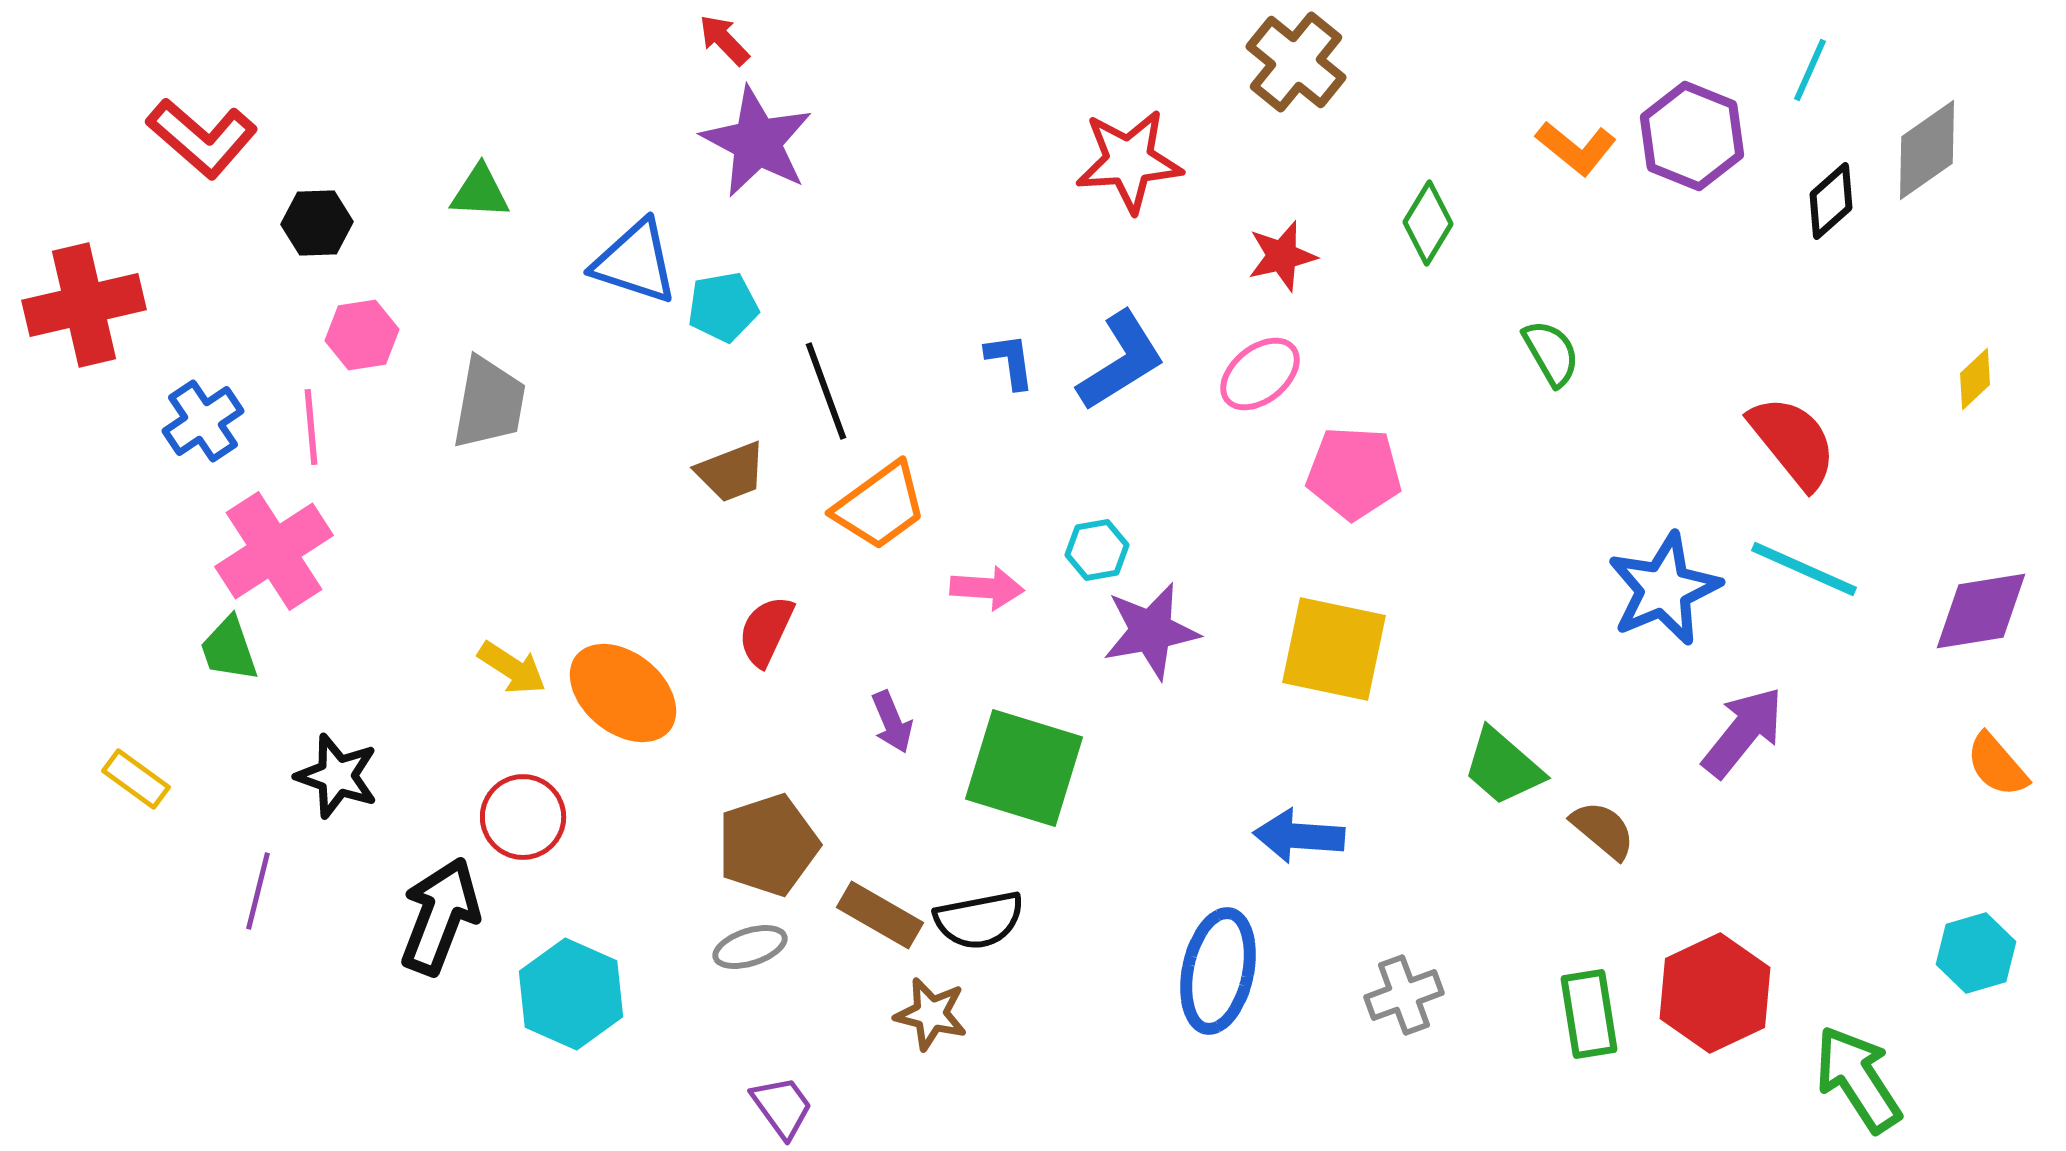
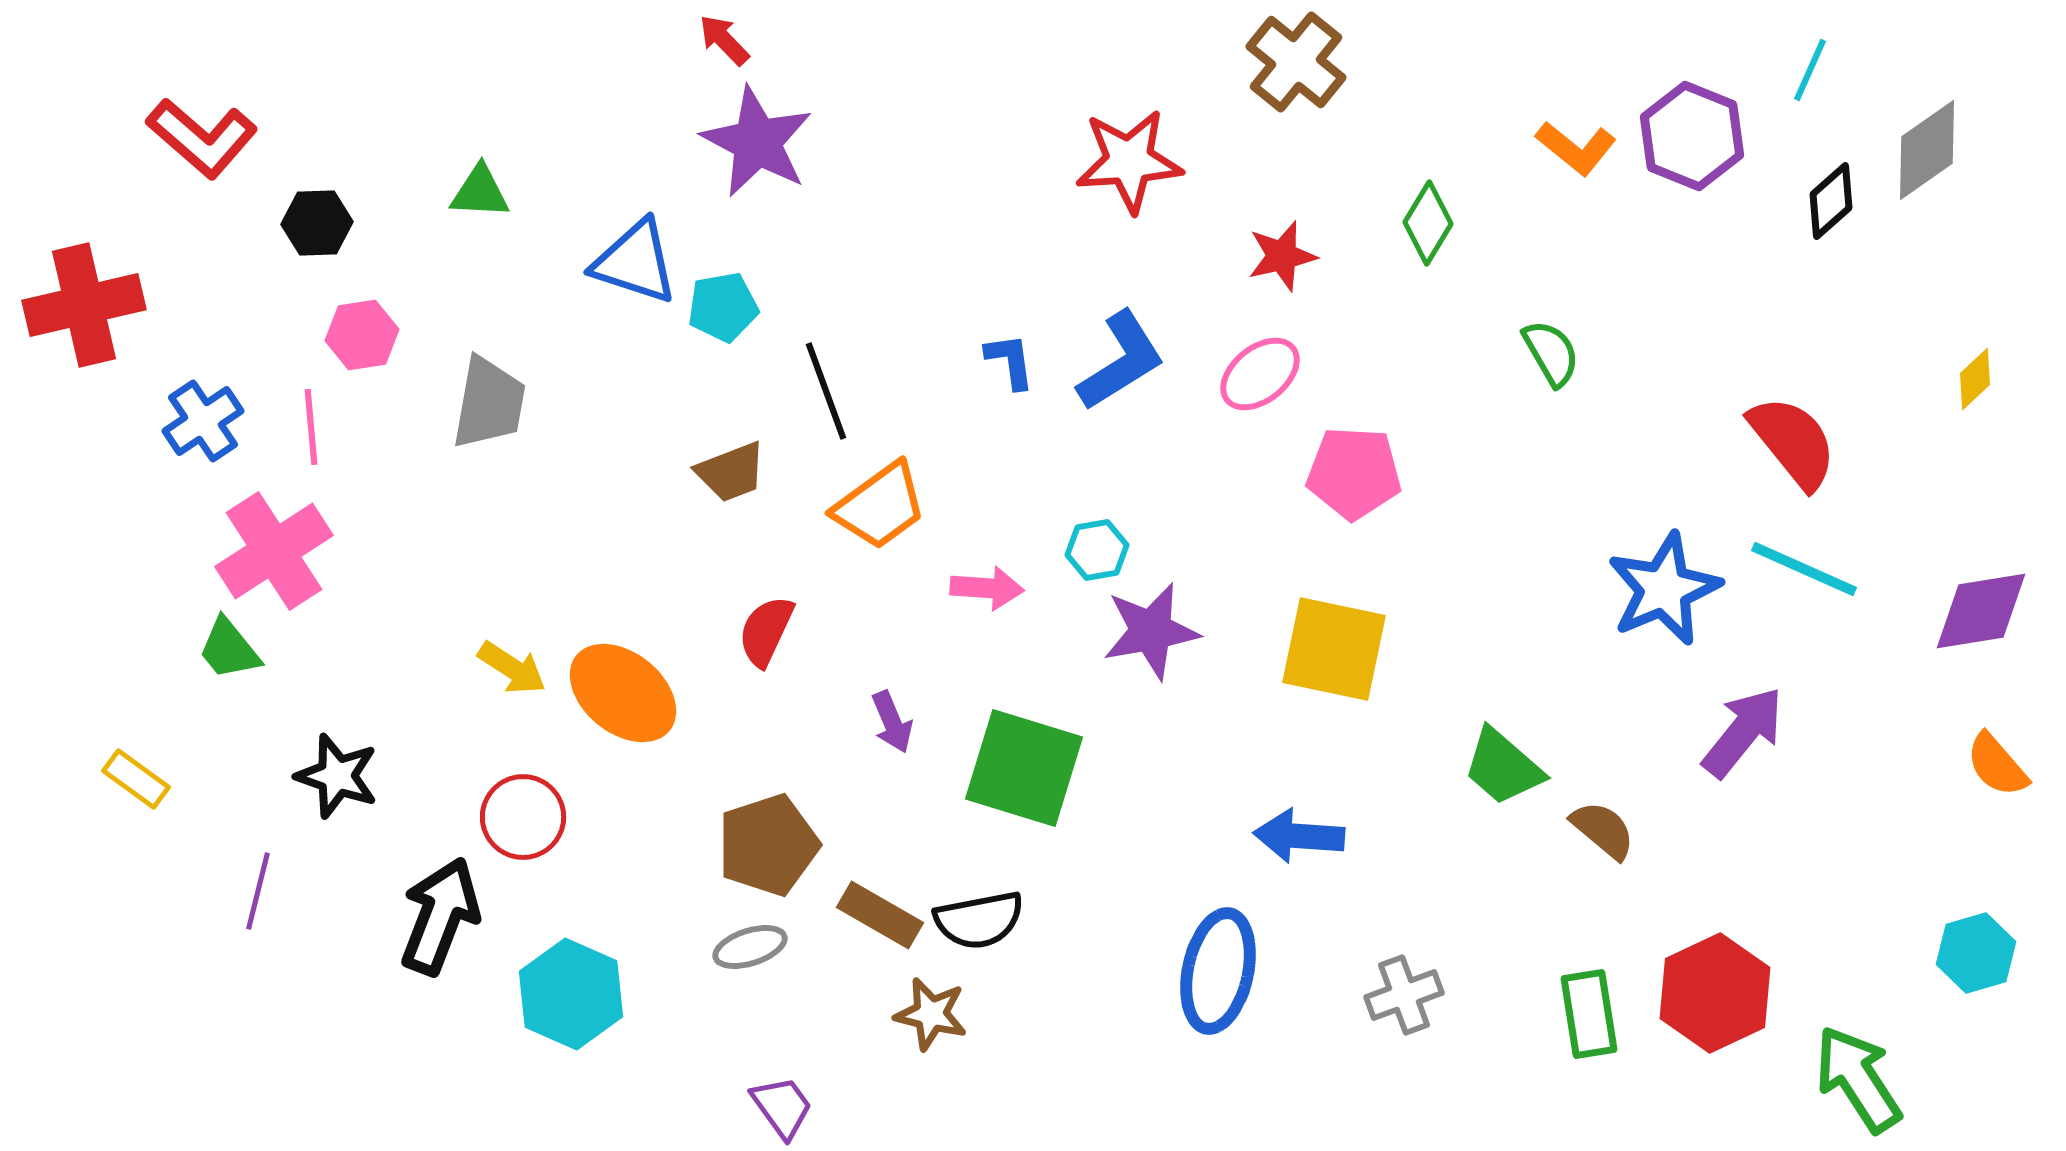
green trapezoid at (229, 649): rotated 20 degrees counterclockwise
